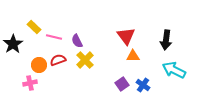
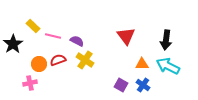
yellow rectangle: moved 1 px left, 1 px up
pink line: moved 1 px left, 1 px up
purple semicircle: rotated 144 degrees clockwise
orange triangle: moved 9 px right, 8 px down
yellow cross: rotated 12 degrees counterclockwise
orange circle: moved 1 px up
cyan arrow: moved 6 px left, 4 px up
purple square: moved 1 px left, 1 px down; rotated 24 degrees counterclockwise
